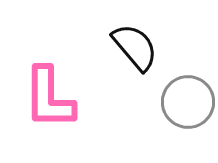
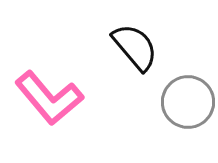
pink L-shape: rotated 40 degrees counterclockwise
